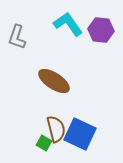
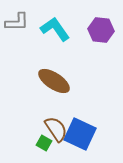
cyan L-shape: moved 13 px left, 5 px down
gray L-shape: moved 15 px up; rotated 110 degrees counterclockwise
brown semicircle: rotated 20 degrees counterclockwise
